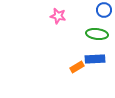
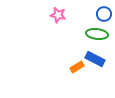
blue circle: moved 4 px down
pink star: moved 1 px up
blue rectangle: rotated 30 degrees clockwise
